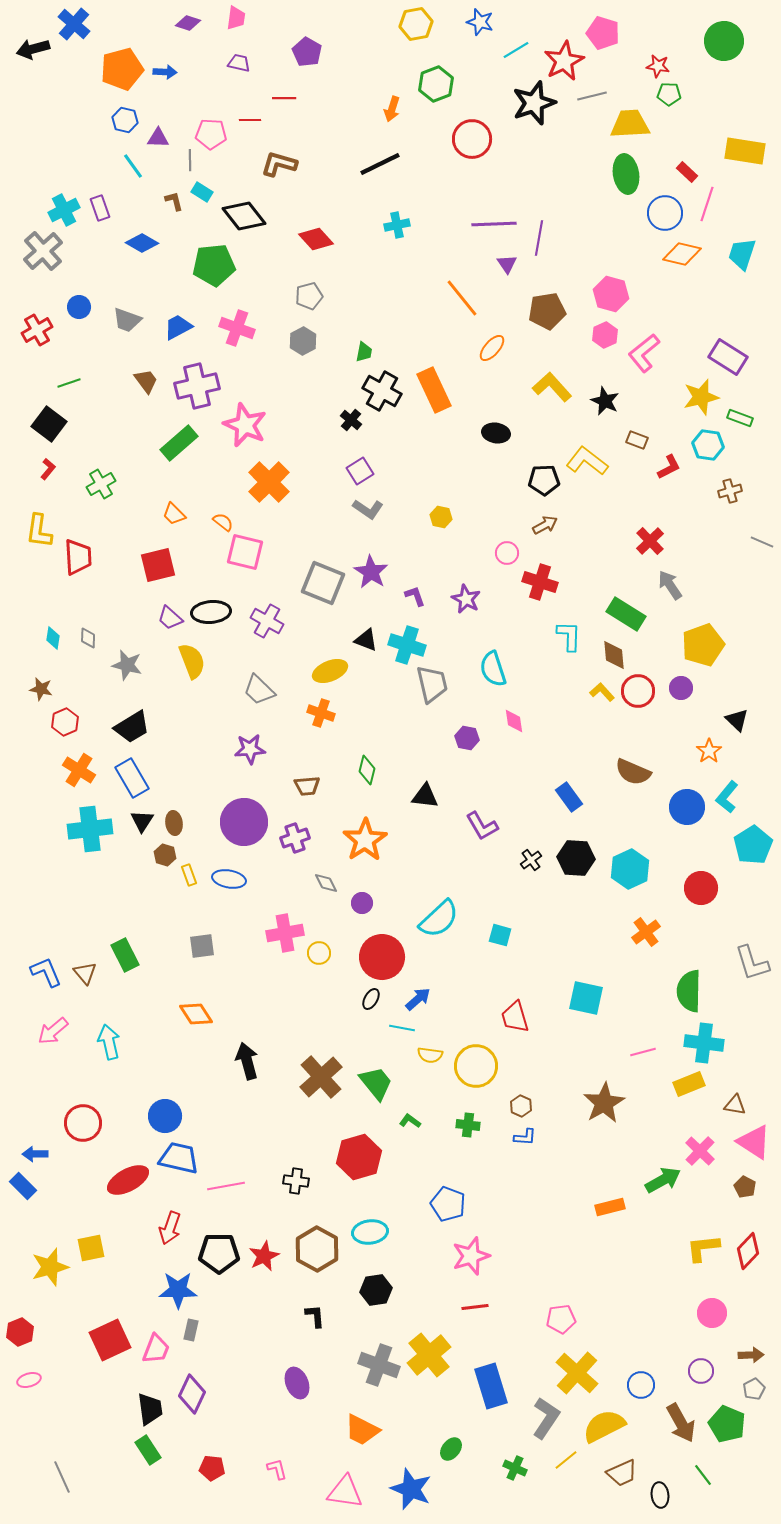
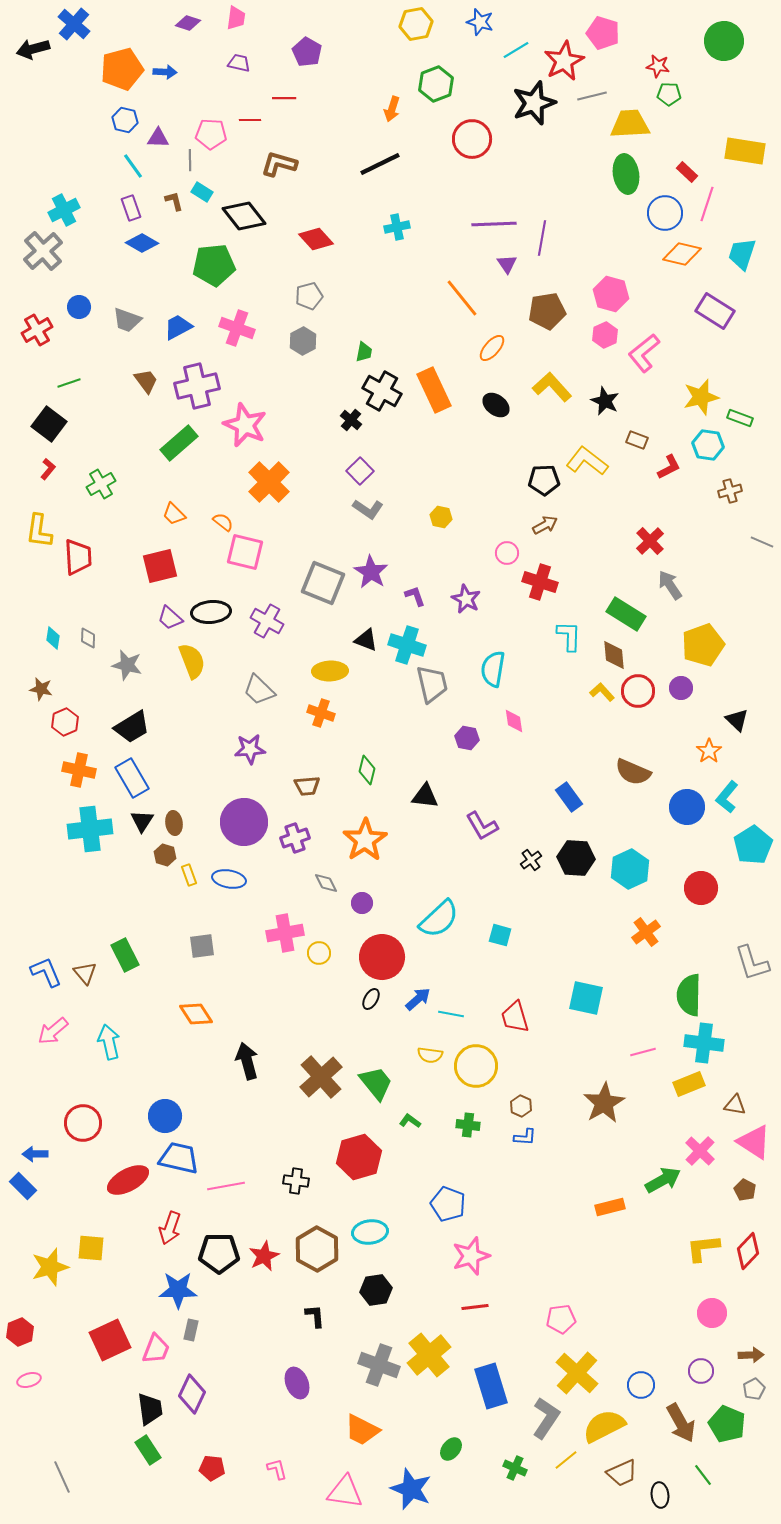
purple rectangle at (100, 208): moved 31 px right
cyan cross at (397, 225): moved 2 px down
purple line at (539, 238): moved 3 px right
purple rectangle at (728, 357): moved 13 px left, 46 px up
black ellipse at (496, 433): moved 28 px up; rotated 28 degrees clockwise
purple square at (360, 471): rotated 12 degrees counterclockwise
red square at (158, 565): moved 2 px right, 1 px down
cyan semicircle at (493, 669): rotated 27 degrees clockwise
yellow ellipse at (330, 671): rotated 20 degrees clockwise
orange cross at (79, 770): rotated 20 degrees counterclockwise
green semicircle at (689, 991): moved 4 px down
cyan line at (402, 1028): moved 49 px right, 14 px up
brown pentagon at (745, 1187): moved 3 px down
yellow square at (91, 1248): rotated 16 degrees clockwise
